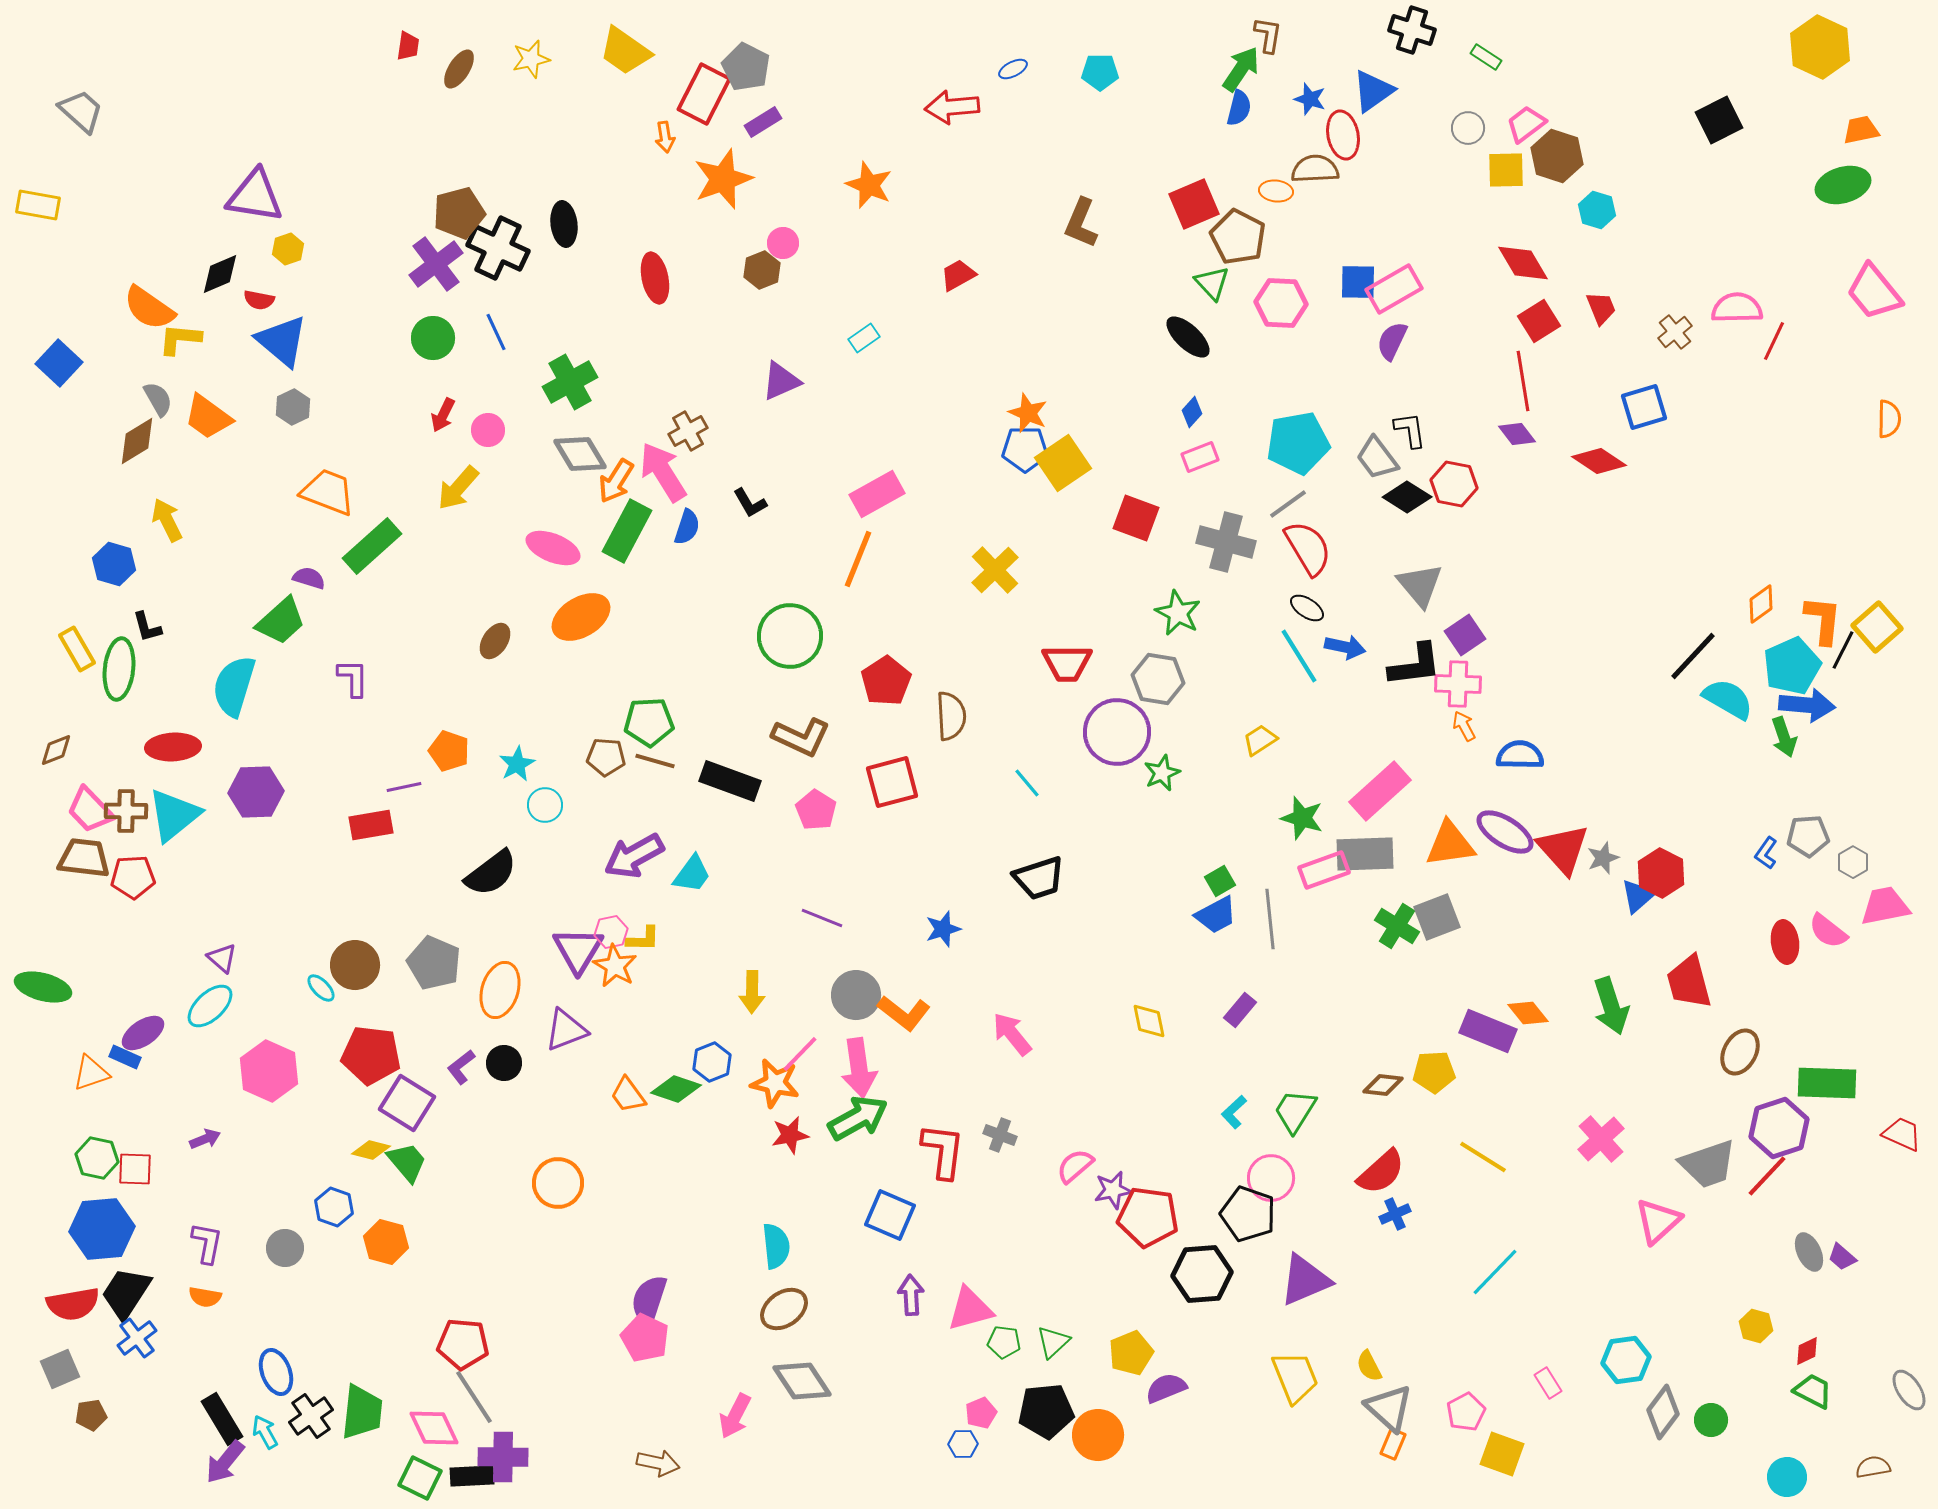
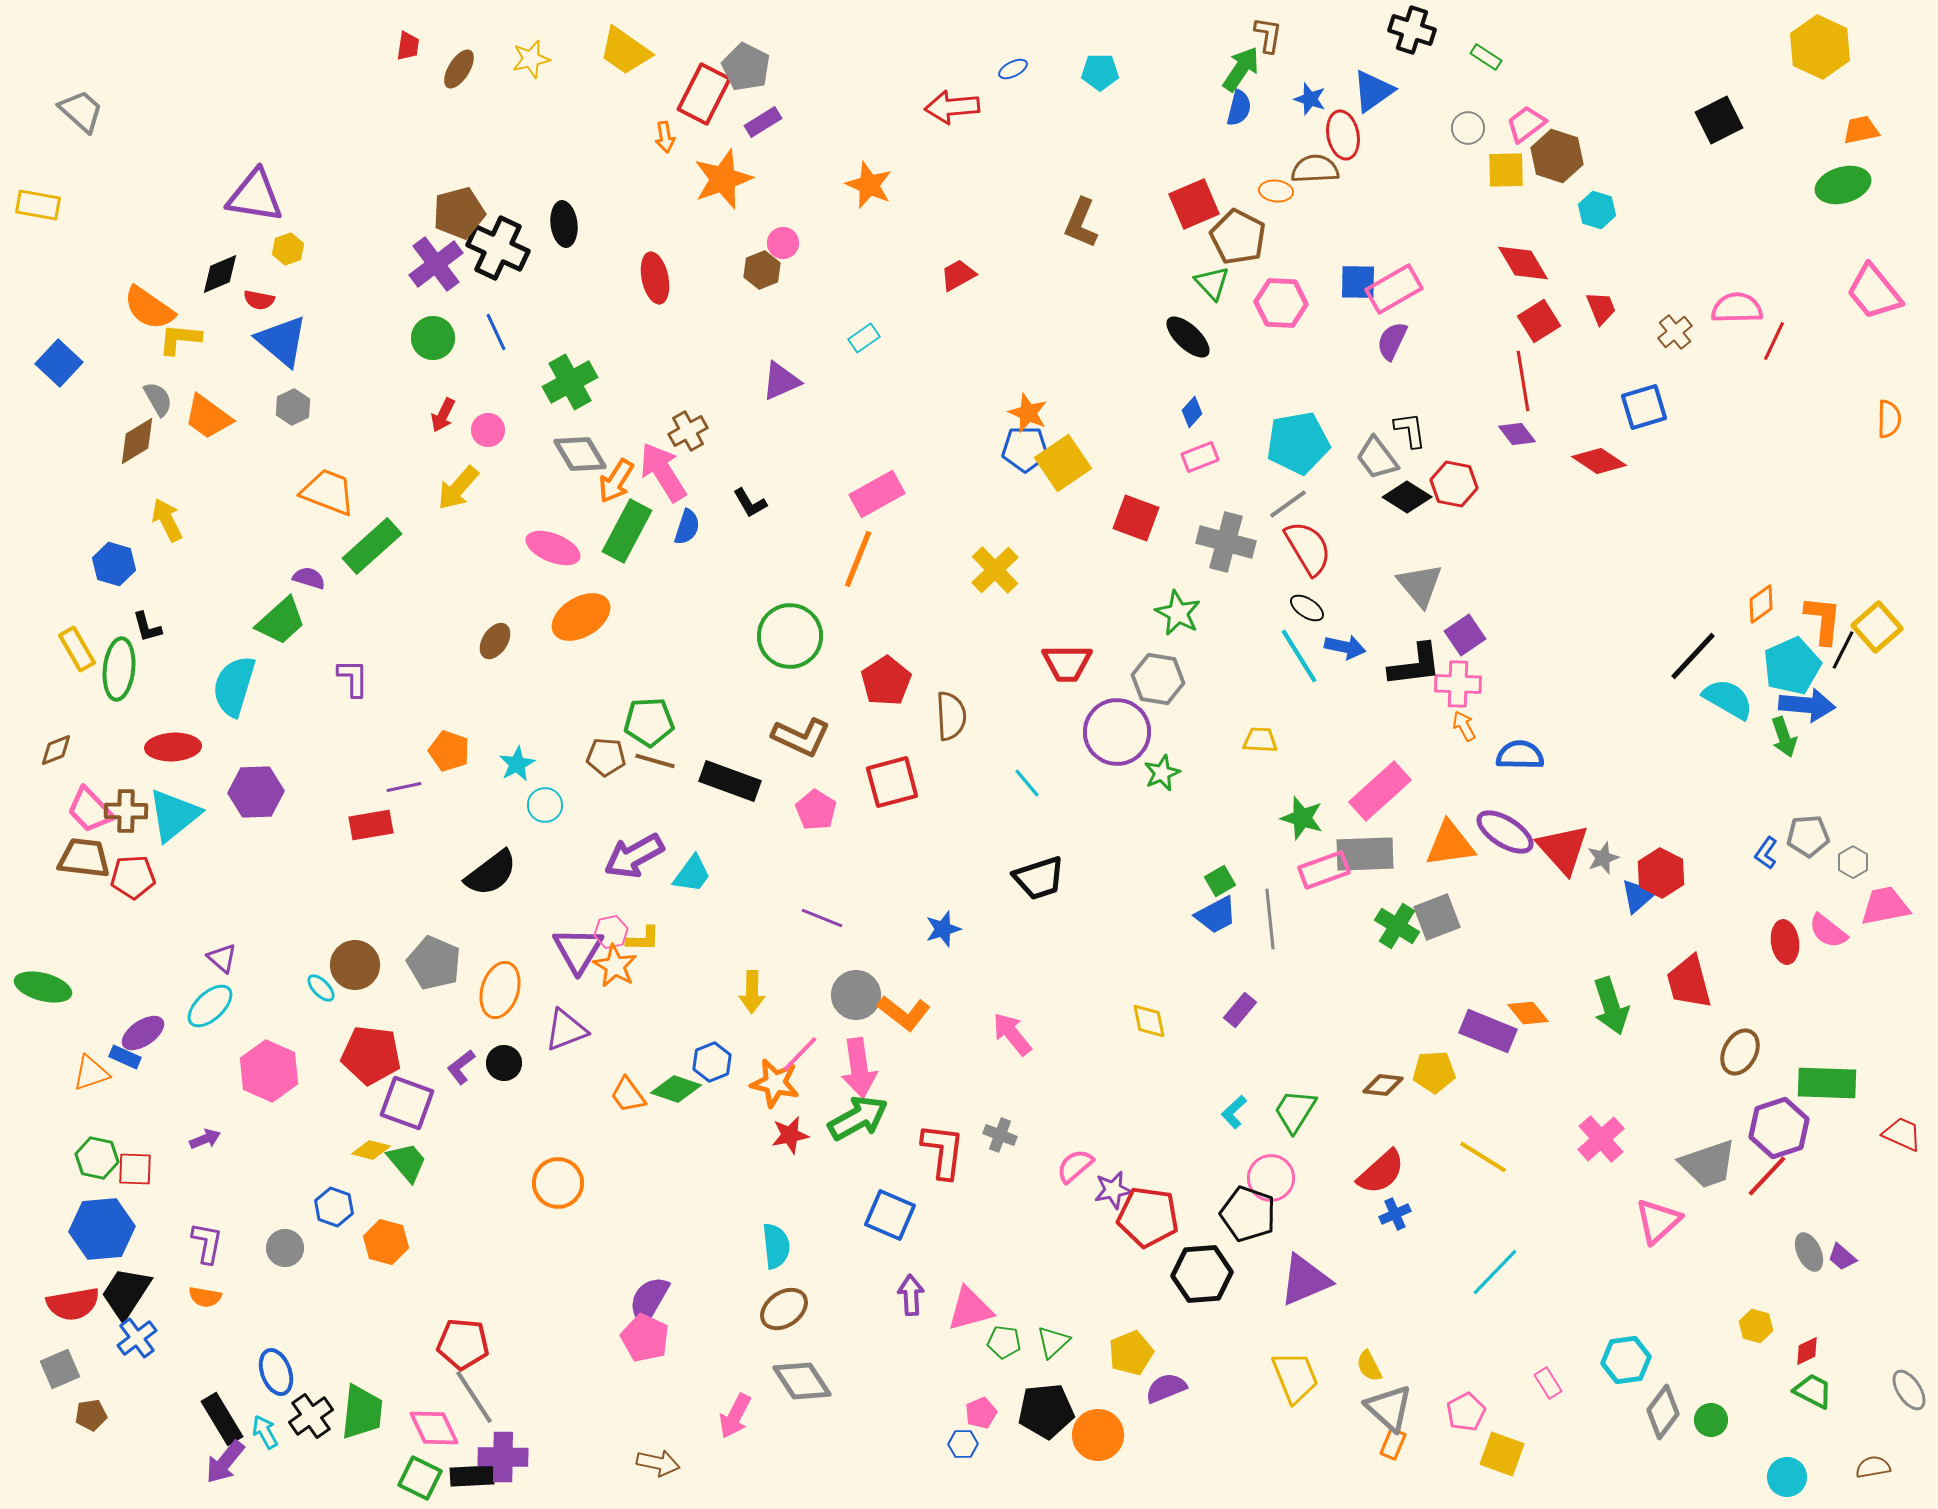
yellow trapezoid at (1260, 740): rotated 36 degrees clockwise
purple square at (407, 1103): rotated 12 degrees counterclockwise
purple semicircle at (649, 1300): rotated 12 degrees clockwise
